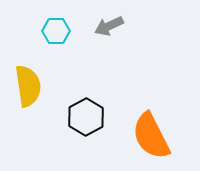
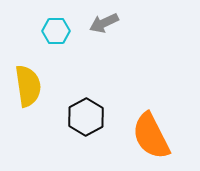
gray arrow: moved 5 px left, 3 px up
